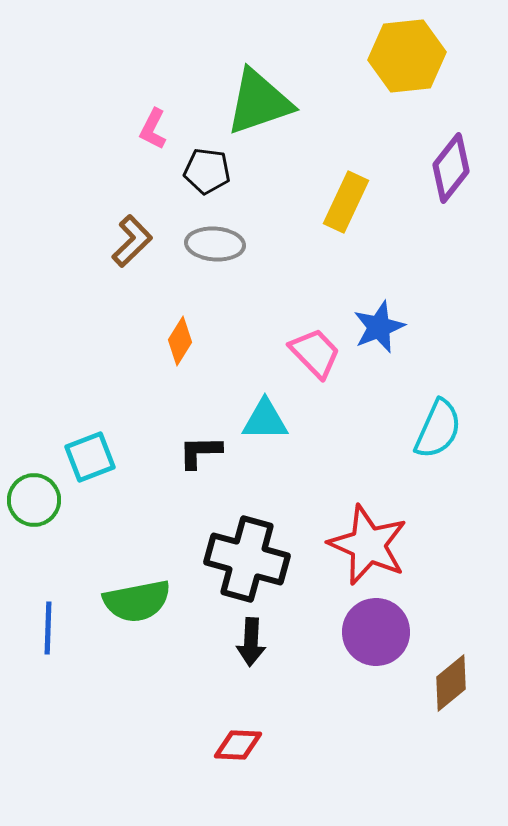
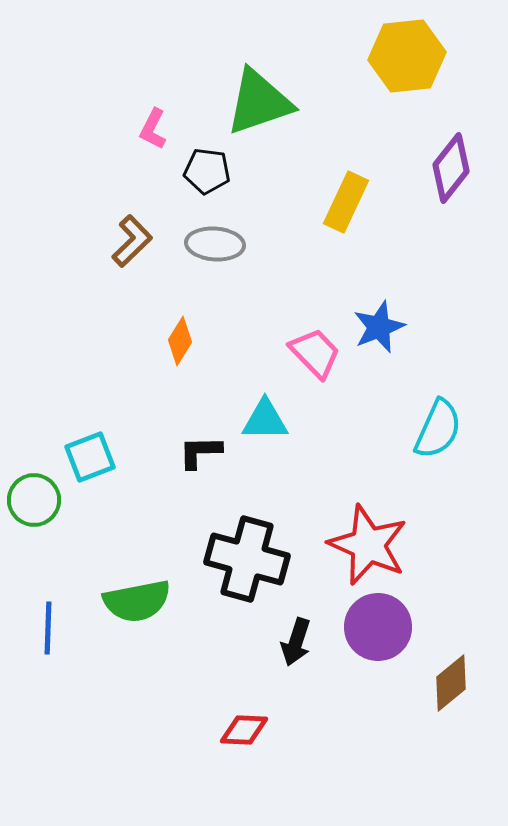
purple circle: moved 2 px right, 5 px up
black arrow: moved 45 px right; rotated 15 degrees clockwise
red diamond: moved 6 px right, 15 px up
